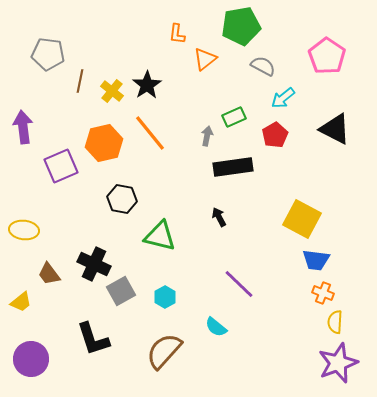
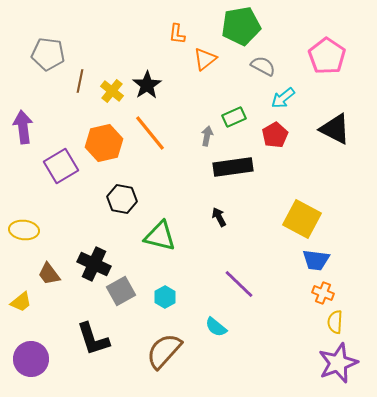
purple square: rotated 8 degrees counterclockwise
